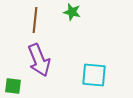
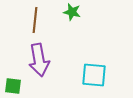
purple arrow: rotated 12 degrees clockwise
